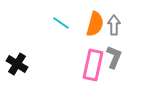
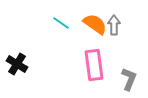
orange semicircle: rotated 70 degrees counterclockwise
gray L-shape: moved 15 px right, 22 px down
pink rectangle: moved 1 px right; rotated 20 degrees counterclockwise
